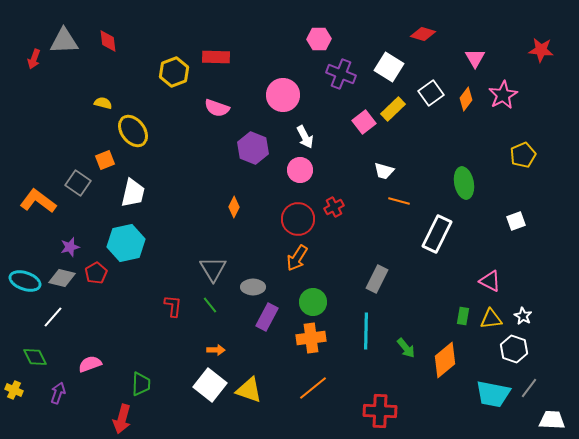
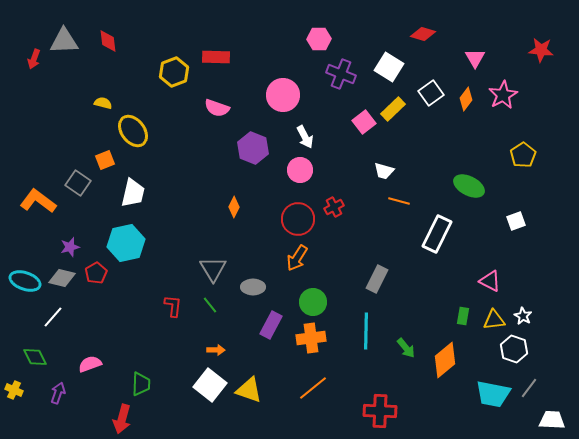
yellow pentagon at (523, 155): rotated 10 degrees counterclockwise
green ellipse at (464, 183): moved 5 px right, 3 px down; rotated 52 degrees counterclockwise
purple rectangle at (267, 317): moved 4 px right, 8 px down
yellow triangle at (491, 319): moved 3 px right, 1 px down
